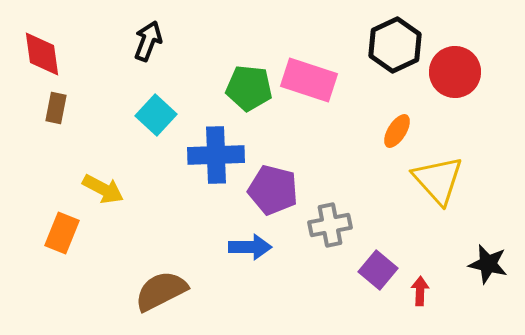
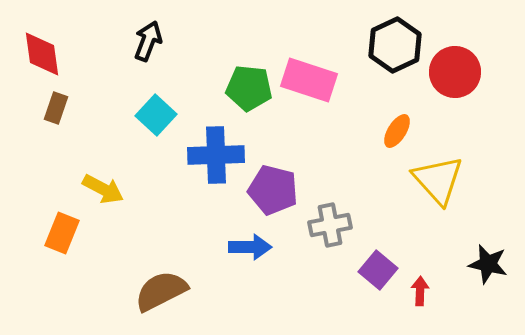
brown rectangle: rotated 8 degrees clockwise
